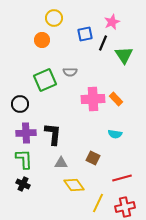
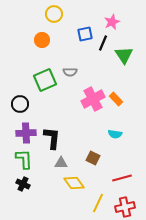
yellow circle: moved 4 px up
pink cross: rotated 25 degrees counterclockwise
black L-shape: moved 1 px left, 4 px down
yellow diamond: moved 2 px up
